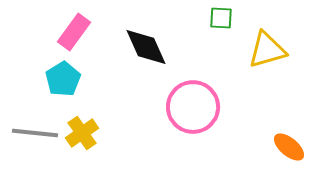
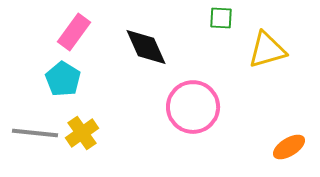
cyan pentagon: rotated 8 degrees counterclockwise
orange ellipse: rotated 72 degrees counterclockwise
